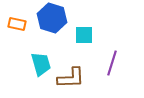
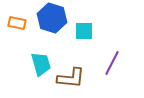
orange rectangle: moved 1 px up
cyan square: moved 4 px up
purple line: rotated 10 degrees clockwise
brown L-shape: rotated 8 degrees clockwise
